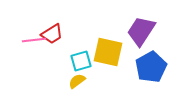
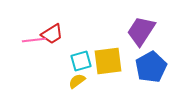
yellow square: moved 9 px down; rotated 20 degrees counterclockwise
